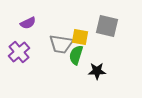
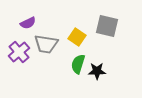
yellow square: moved 3 px left; rotated 24 degrees clockwise
gray trapezoid: moved 15 px left
green semicircle: moved 2 px right, 9 px down
